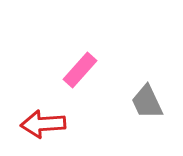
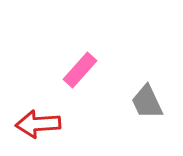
red arrow: moved 5 px left
